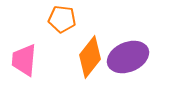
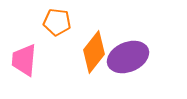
orange pentagon: moved 5 px left, 3 px down
orange diamond: moved 4 px right, 5 px up
